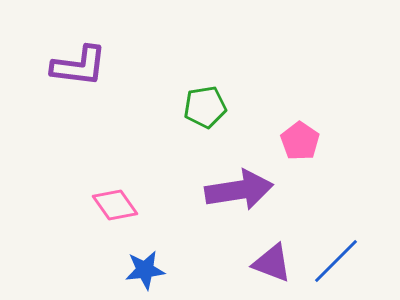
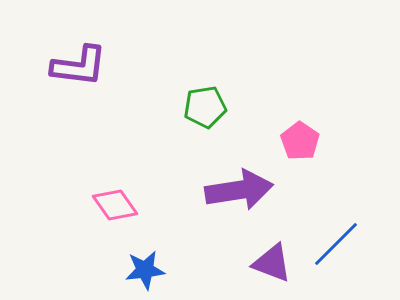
blue line: moved 17 px up
